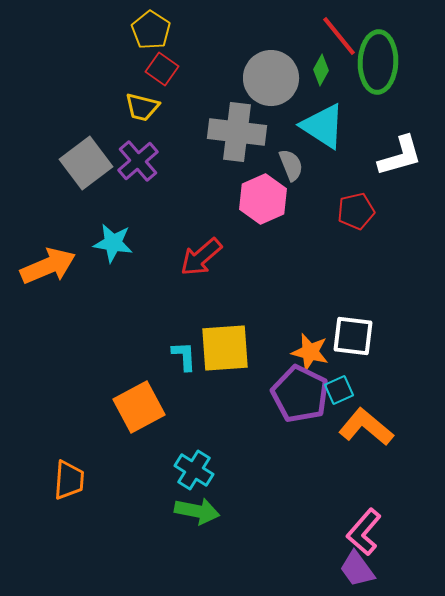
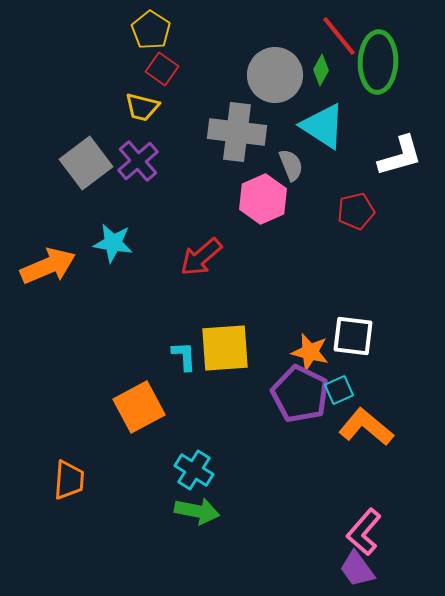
gray circle: moved 4 px right, 3 px up
